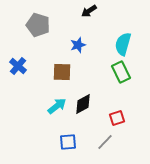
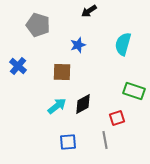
green rectangle: moved 13 px right, 19 px down; rotated 45 degrees counterclockwise
gray line: moved 2 px up; rotated 54 degrees counterclockwise
